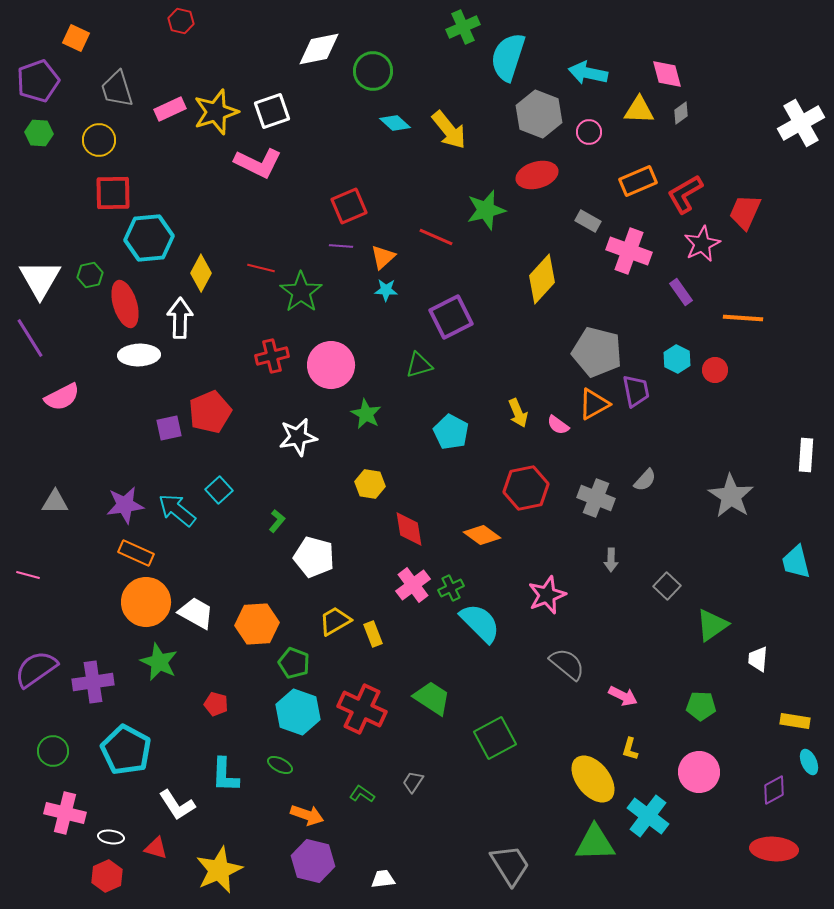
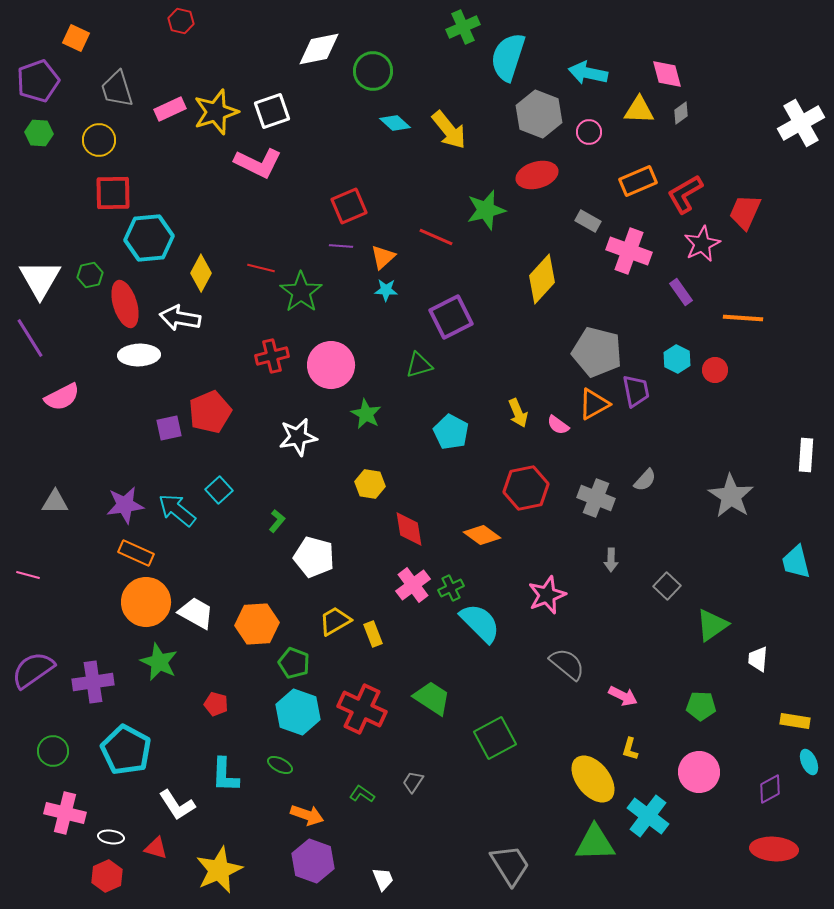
white arrow at (180, 318): rotated 81 degrees counterclockwise
purple semicircle at (36, 669): moved 3 px left, 1 px down
purple diamond at (774, 790): moved 4 px left, 1 px up
purple hexagon at (313, 861): rotated 6 degrees clockwise
white trapezoid at (383, 879): rotated 75 degrees clockwise
